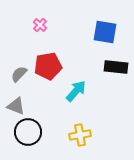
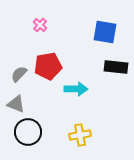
cyan arrow: moved 2 px up; rotated 50 degrees clockwise
gray triangle: moved 2 px up
